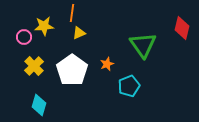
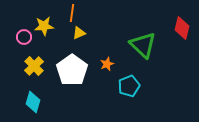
green triangle: rotated 12 degrees counterclockwise
cyan diamond: moved 6 px left, 3 px up
